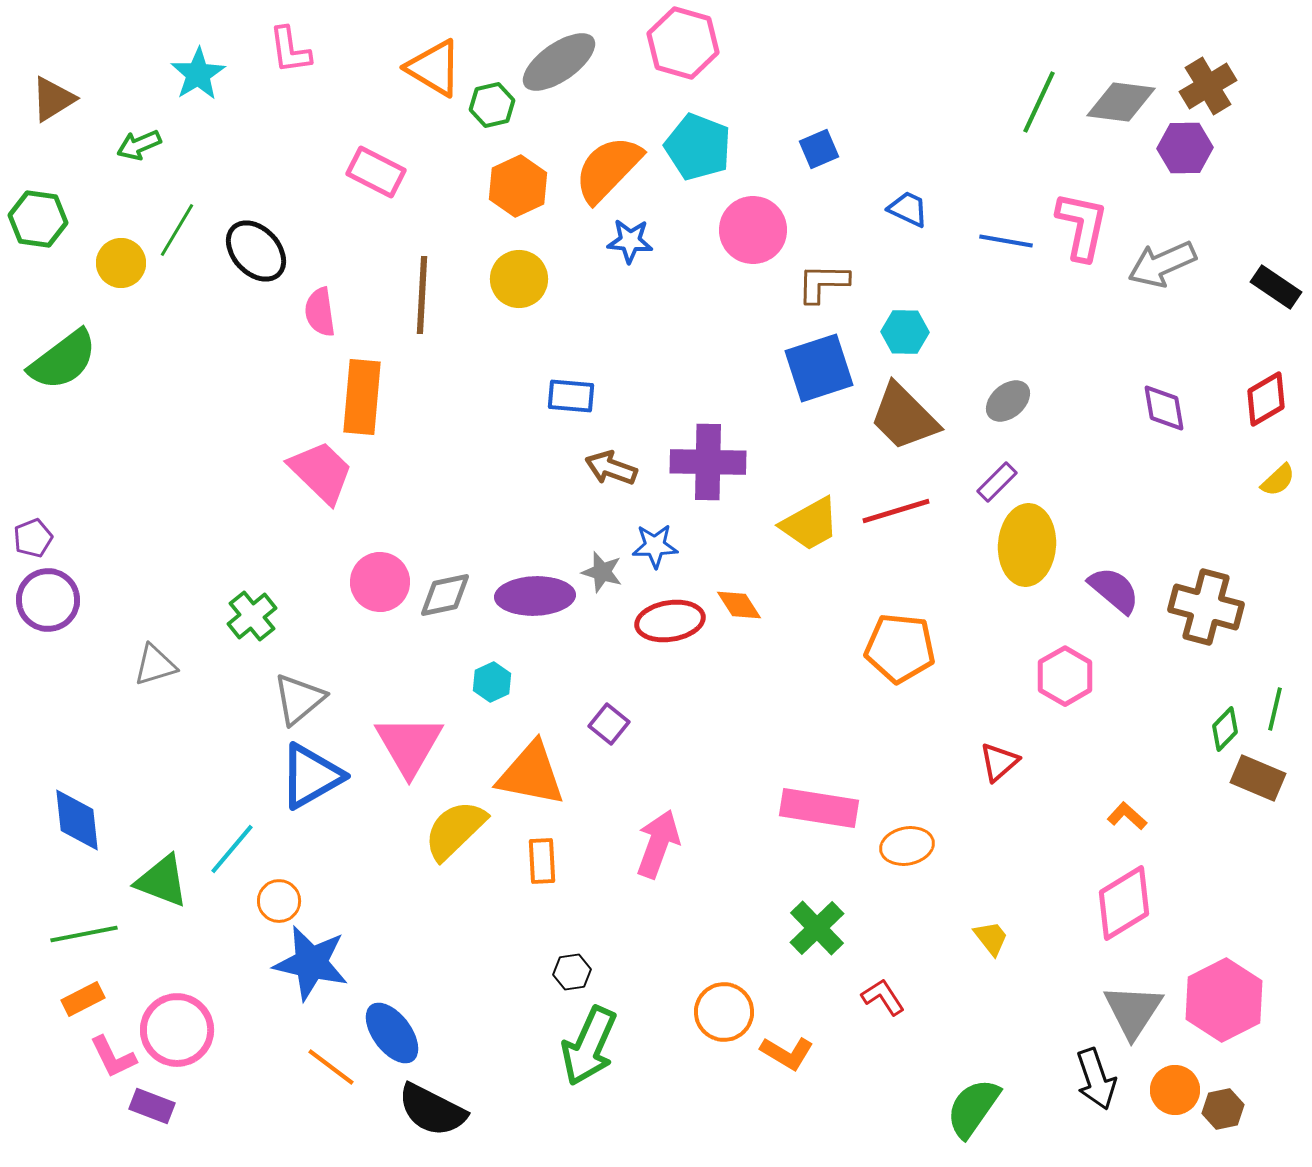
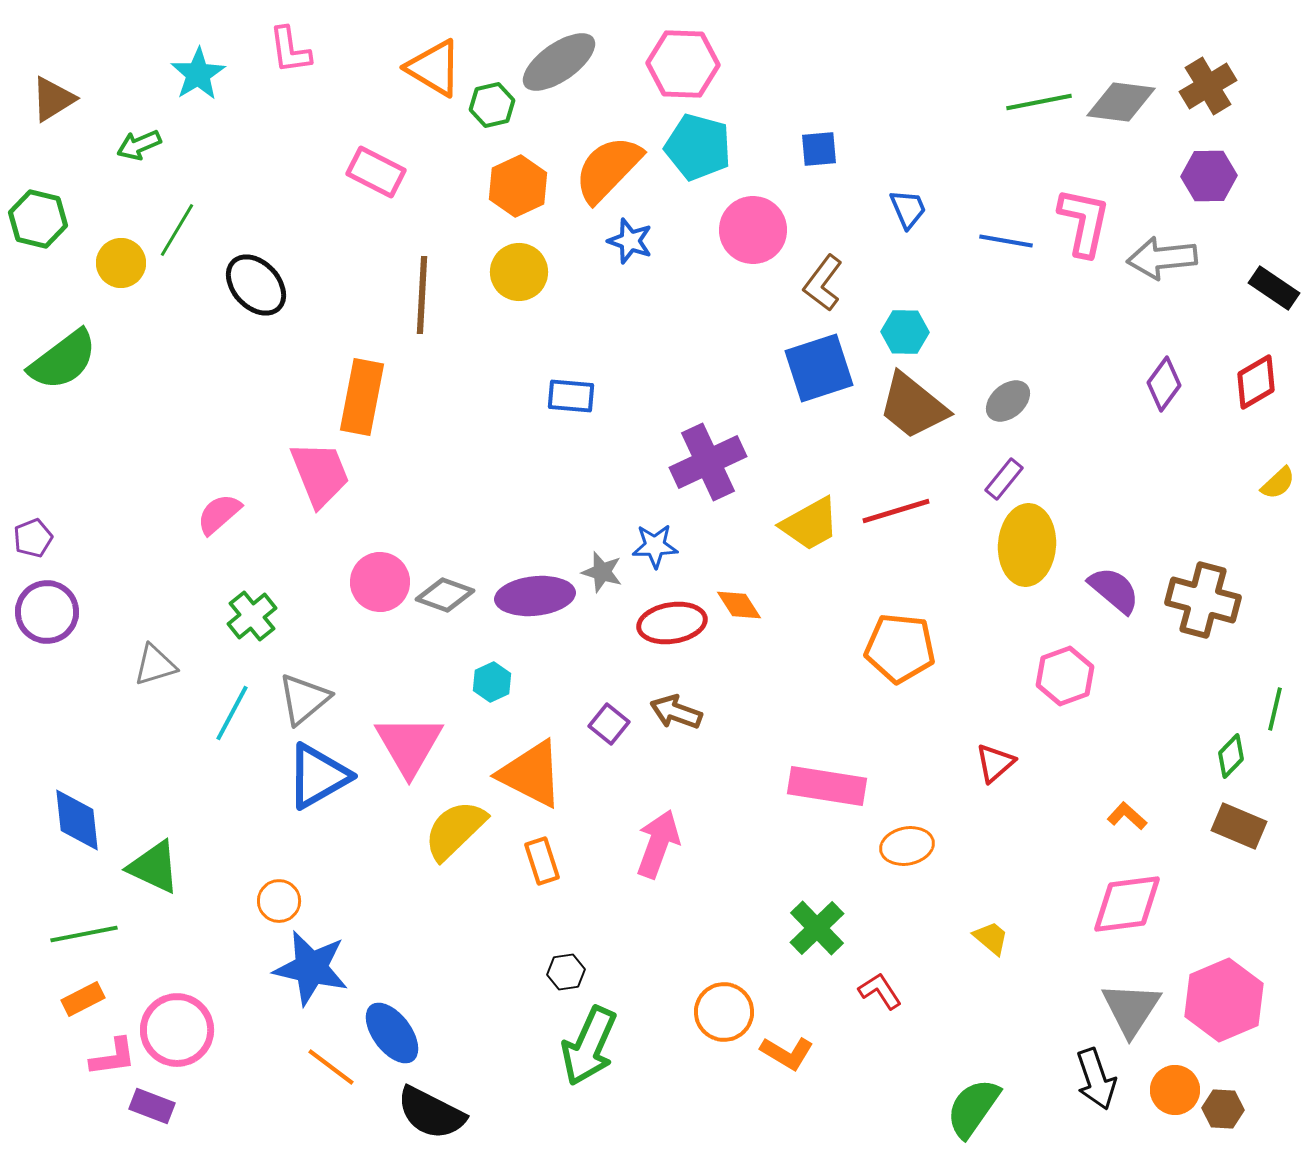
pink hexagon at (683, 43): moved 21 px down; rotated 14 degrees counterclockwise
green line at (1039, 102): rotated 54 degrees clockwise
cyan pentagon at (698, 147): rotated 6 degrees counterclockwise
purple hexagon at (1185, 148): moved 24 px right, 28 px down
blue square at (819, 149): rotated 18 degrees clockwise
blue trapezoid at (908, 209): rotated 42 degrees clockwise
green hexagon at (38, 219): rotated 6 degrees clockwise
pink L-shape at (1082, 226): moved 2 px right, 4 px up
blue star at (630, 241): rotated 15 degrees clockwise
black ellipse at (256, 251): moved 34 px down
gray arrow at (1162, 264): moved 6 px up; rotated 18 degrees clockwise
yellow circle at (519, 279): moved 7 px up
brown L-shape at (823, 283): rotated 54 degrees counterclockwise
black rectangle at (1276, 287): moved 2 px left, 1 px down
pink semicircle at (320, 312): moved 101 px left, 202 px down; rotated 57 degrees clockwise
orange rectangle at (362, 397): rotated 6 degrees clockwise
red diamond at (1266, 399): moved 10 px left, 17 px up
purple diamond at (1164, 408): moved 24 px up; rotated 46 degrees clockwise
brown trapezoid at (904, 417): moved 9 px right, 11 px up; rotated 6 degrees counterclockwise
purple cross at (708, 462): rotated 26 degrees counterclockwise
brown arrow at (611, 468): moved 65 px right, 244 px down
pink trapezoid at (321, 472): moved 1 px left, 2 px down; rotated 24 degrees clockwise
yellow semicircle at (1278, 480): moved 3 px down
purple rectangle at (997, 482): moved 7 px right, 3 px up; rotated 6 degrees counterclockwise
gray diamond at (445, 595): rotated 32 degrees clockwise
purple ellipse at (535, 596): rotated 4 degrees counterclockwise
purple circle at (48, 600): moved 1 px left, 12 px down
brown cross at (1206, 607): moved 3 px left, 7 px up
red ellipse at (670, 621): moved 2 px right, 2 px down
pink hexagon at (1065, 676): rotated 10 degrees clockwise
gray triangle at (299, 699): moved 5 px right
green diamond at (1225, 729): moved 6 px right, 27 px down
red triangle at (999, 762): moved 4 px left, 1 px down
orange triangle at (531, 774): rotated 16 degrees clockwise
blue triangle at (311, 776): moved 7 px right
brown rectangle at (1258, 778): moved 19 px left, 48 px down
pink rectangle at (819, 808): moved 8 px right, 22 px up
cyan line at (232, 849): moved 136 px up; rotated 12 degrees counterclockwise
orange rectangle at (542, 861): rotated 15 degrees counterclockwise
green triangle at (162, 881): moved 8 px left, 14 px up; rotated 4 degrees clockwise
pink diamond at (1124, 903): moved 3 px right, 1 px down; rotated 24 degrees clockwise
yellow trapezoid at (991, 938): rotated 12 degrees counterclockwise
blue star at (311, 963): moved 5 px down
black hexagon at (572, 972): moved 6 px left
red L-shape at (883, 997): moved 3 px left, 6 px up
pink hexagon at (1224, 1000): rotated 4 degrees clockwise
gray triangle at (1133, 1011): moved 2 px left, 2 px up
pink L-shape at (113, 1057): rotated 72 degrees counterclockwise
brown hexagon at (1223, 1109): rotated 15 degrees clockwise
black semicircle at (432, 1110): moved 1 px left, 3 px down
